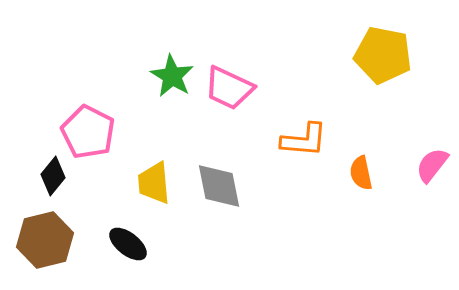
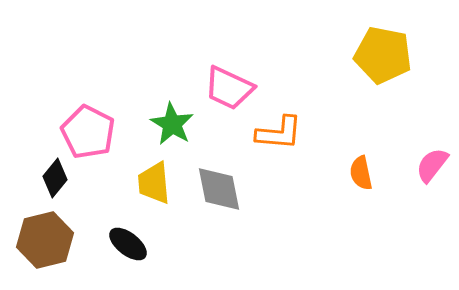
green star: moved 48 px down
orange L-shape: moved 25 px left, 7 px up
black diamond: moved 2 px right, 2 px down
gray diamond: moved 3 px down
